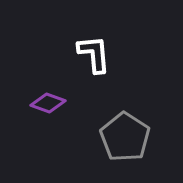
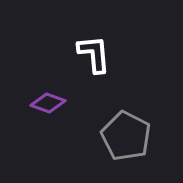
gray pentagon: moved 1 px right, 1 px up; rotated 6 degrees counterclockwise
